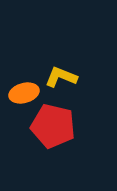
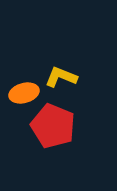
red pentagon: rotated 9 degrees clockwise
